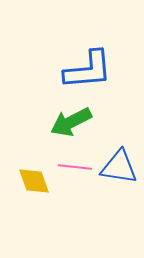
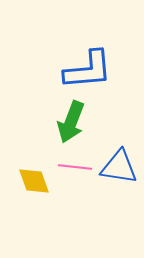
green arrow: rotated 42 degrees counterclockwise
